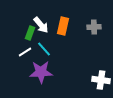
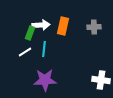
white arrow: rotated 54 degrees counterclockwise
cyan line: rotated 49 degrees clockwise
purple star: moved 4 px right, 8 px down
